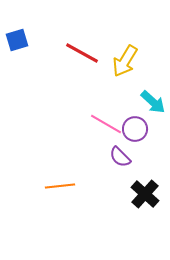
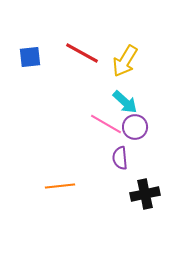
blue square: moved 13 px right, 17 px down; rotated 10 degrees clockwise
cyan arrow: moved 28 px left
purple circle: moved 2 px up
purple semicircle: moved 1 px down; rotated 40 degrees clockwise
black cross: rotated 36 degrees clockwise
